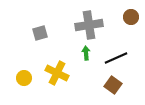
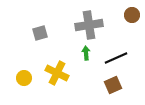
brown circle: moved 1 px right, 2 px up
brown square: rotated 30 degrees clockwise
